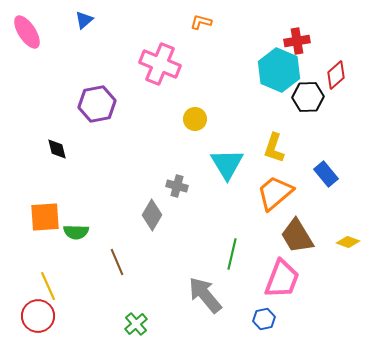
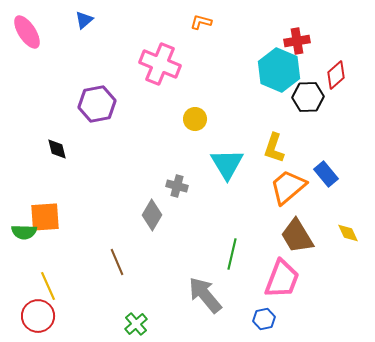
orange trapezoid: moved 13 px right, 6 px up
green semicircle: moved 52 px left
yellow diamond: moved 9 px up; rotated 45 degrees clockwise
